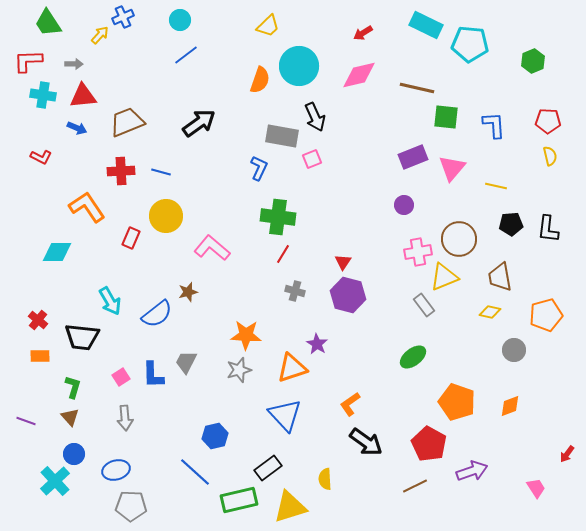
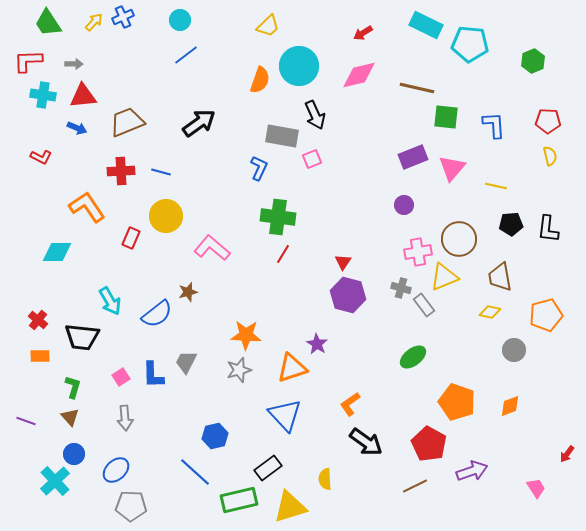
yellow arrow at (100, 35): moved 6 px left, 13 px up
black arrow at (315, 117): moved 2 px up
gray cross at (295, 291): moved 106 px right, 3 px up
blue ellipse at (116, 470): rotated 28 degrees counterclockwise
